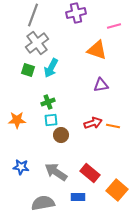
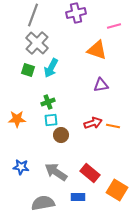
gray cross: rotated 10 degrees counterclockwise
orange star: moved 1 px up
orange square: rotated 10 degrees counterclockwise
